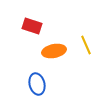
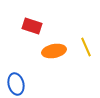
yellow line: moved 2 px down
blue ellipse: moved 21 px left
